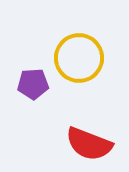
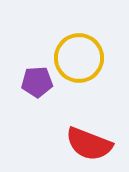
purple pentagon: moved 4 px right, 2 px up
